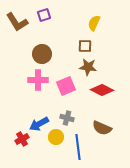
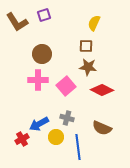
brown square: moved 1 px right
pink square: rotated 18 degrees counterclockwise
